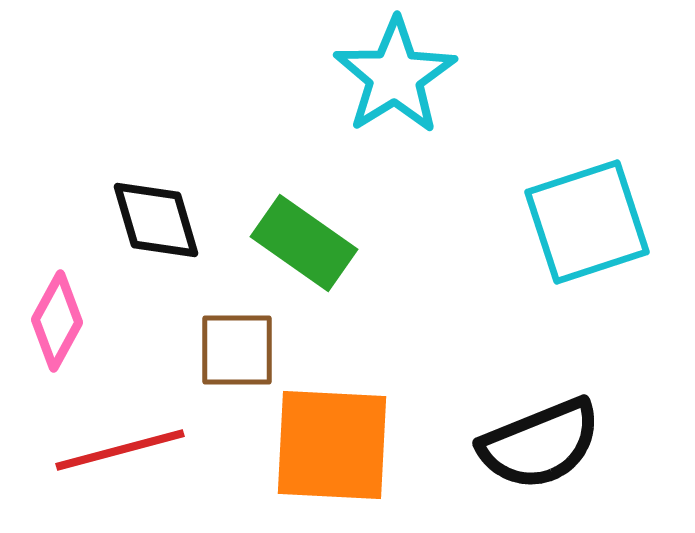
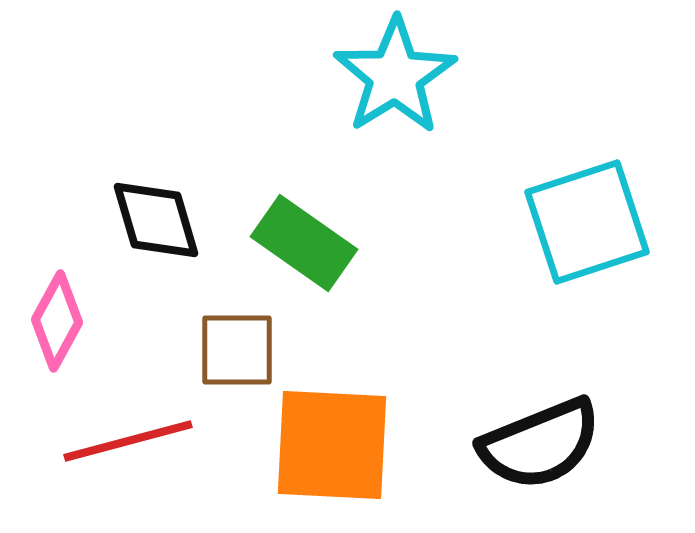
red line: moved 8 px right, 9 px up
